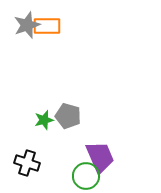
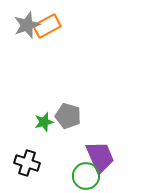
orange rectangle: rotated 28 degrees counterclockwise
green star: moved 2 px down
